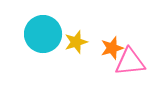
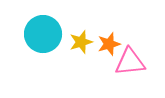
yellow star: moved 5 px right
orange star: moved 3 px left, 4 px up
